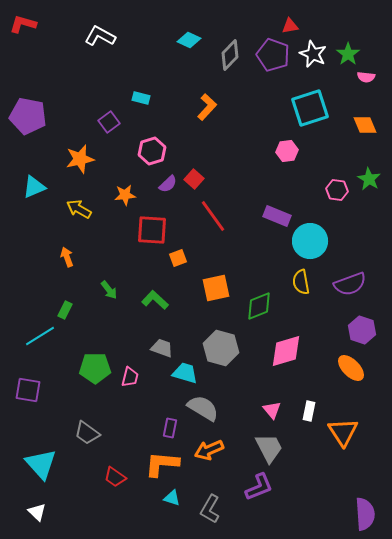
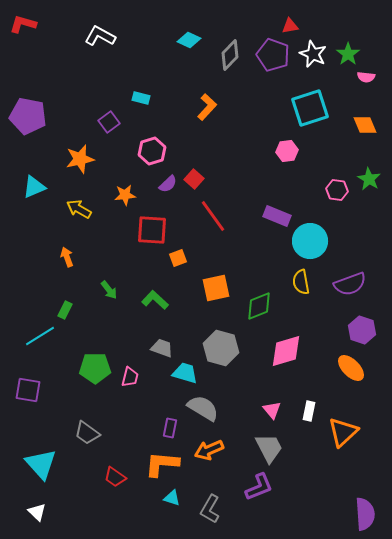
orange triangle at (343, 432): rotated 20 degrees clockwise
